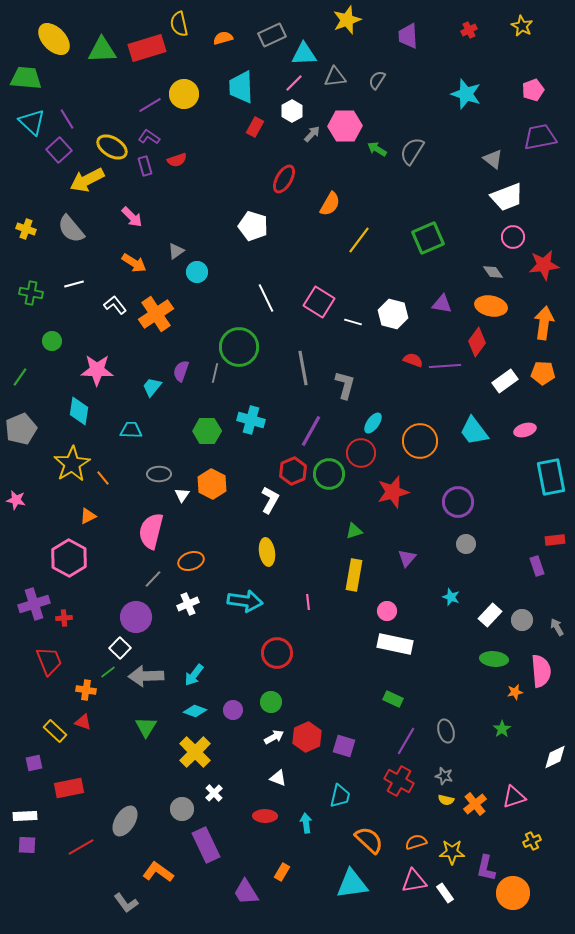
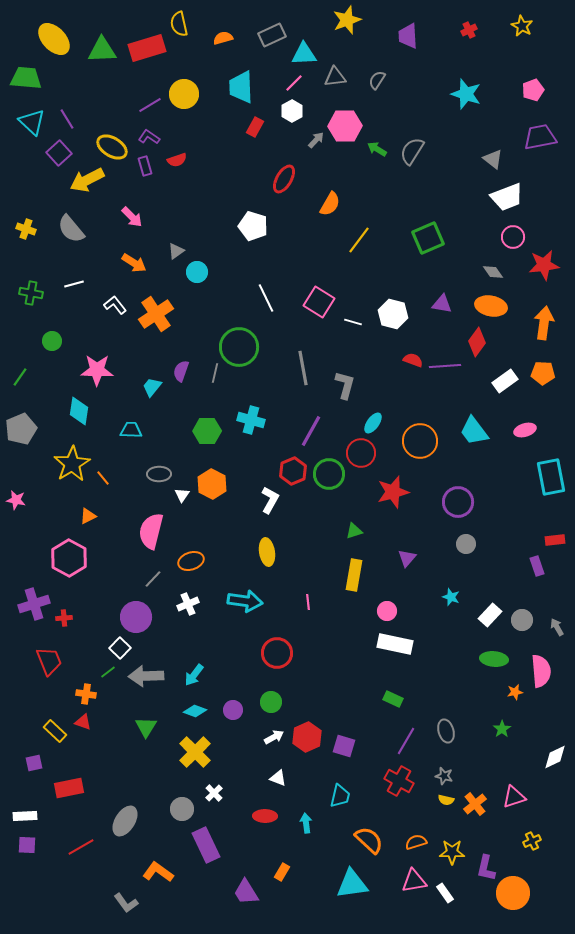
gray arrow at (312, 134): moved 4 px right, 6 px down
purple square at (59, 150): moved 3 px down
orange cross at (86, 690): moved 4 px down
